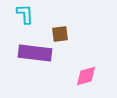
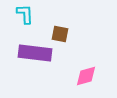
brown square: rotated 18 degrees clockwise
